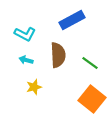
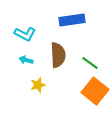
blue rectangle: rotated 20 degrees clockwise
yellow star: moved 4 px right, 2 px up
orange square: moved 3 px right, 8 px up
